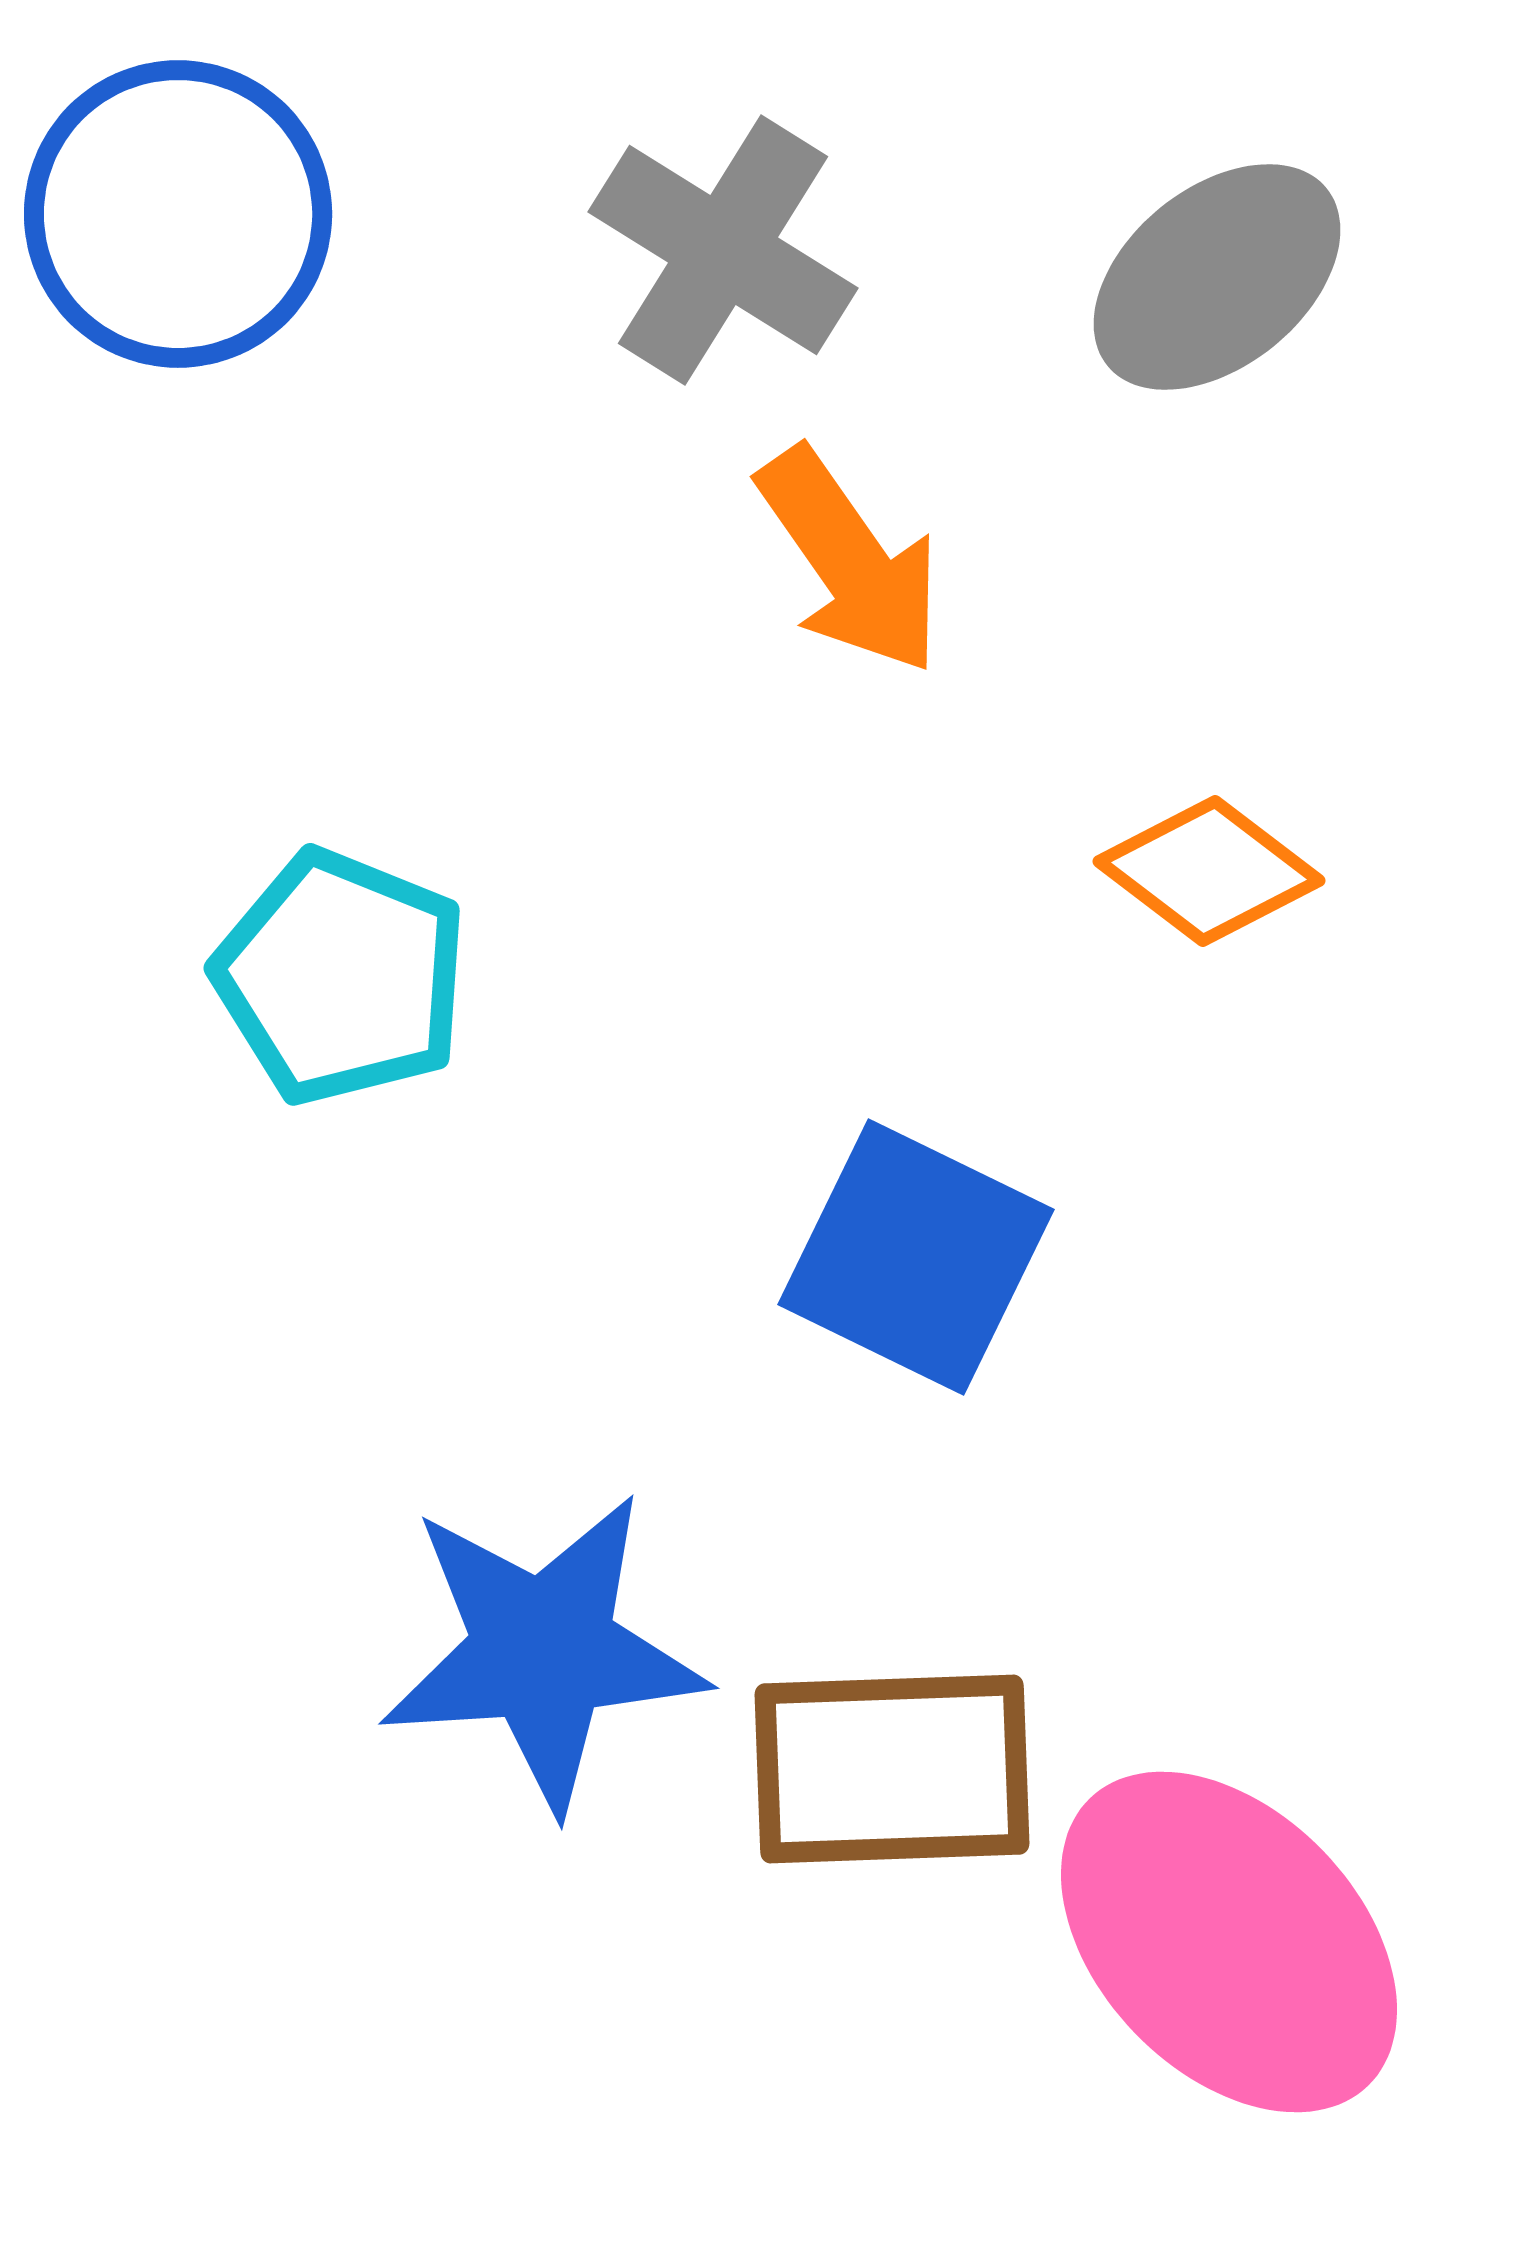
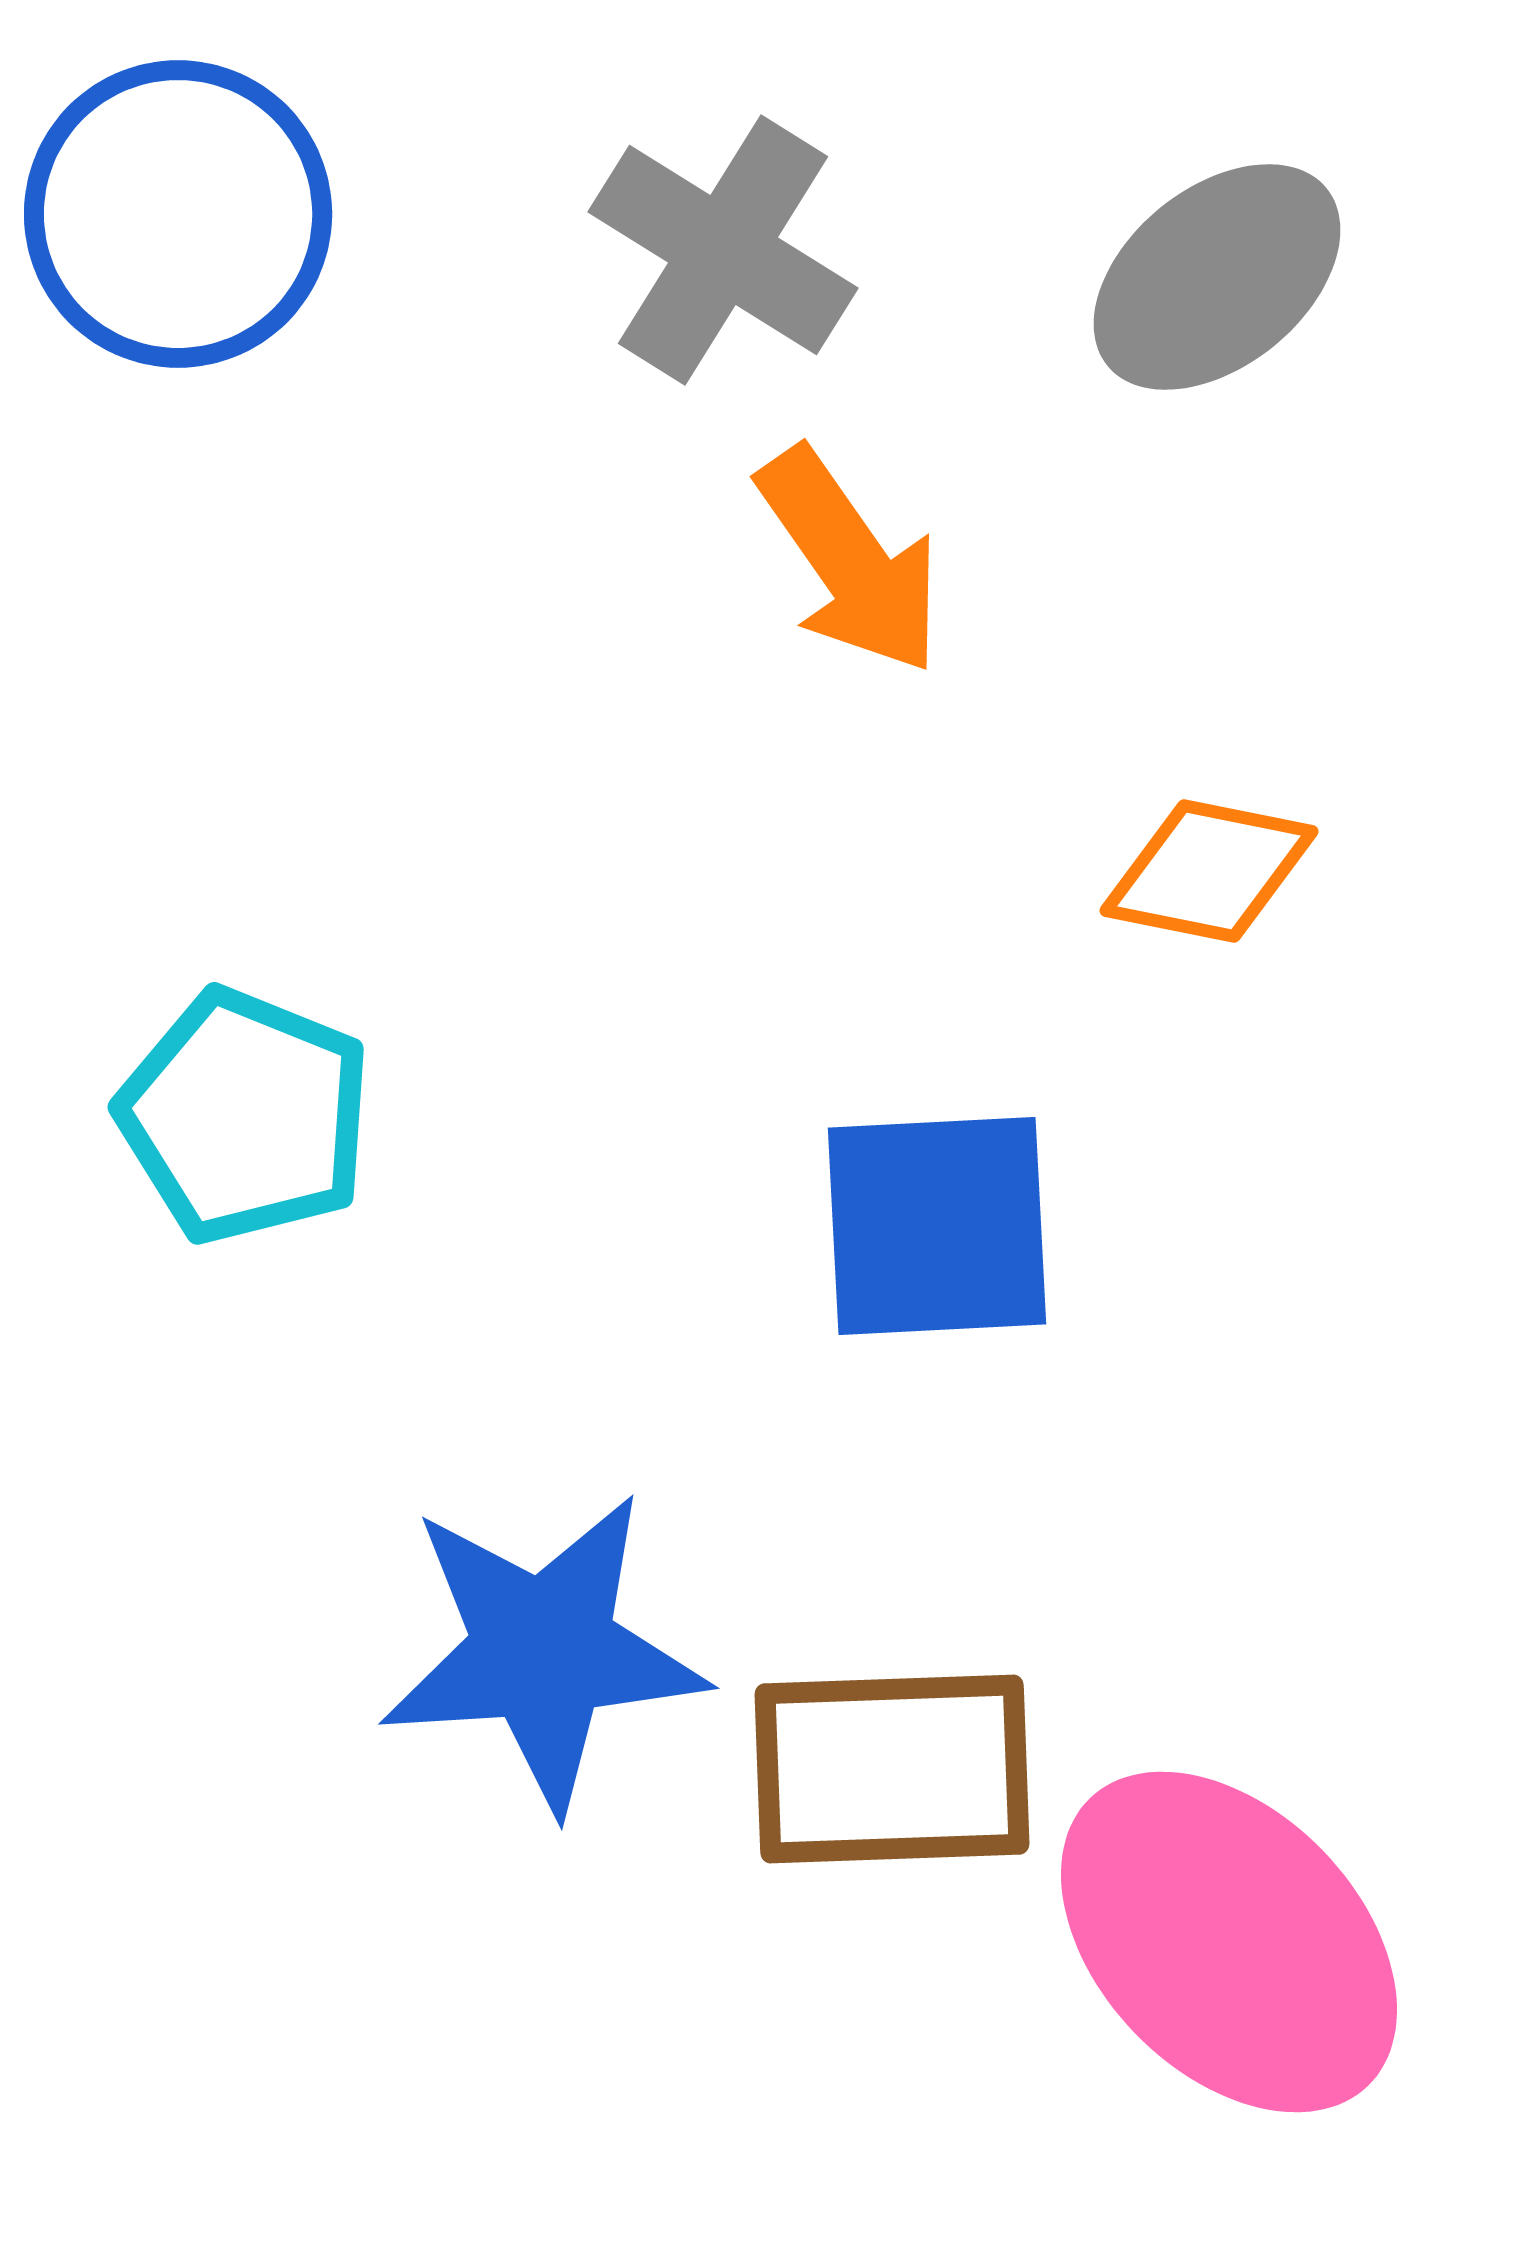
orange diamond: rotated 26 degrees counterclockwise
cyan pentagon: moved 96 px left, 139 px down
blue square: moved 21 px right, 31 px up; rotated 29 degrees counterclockwise
